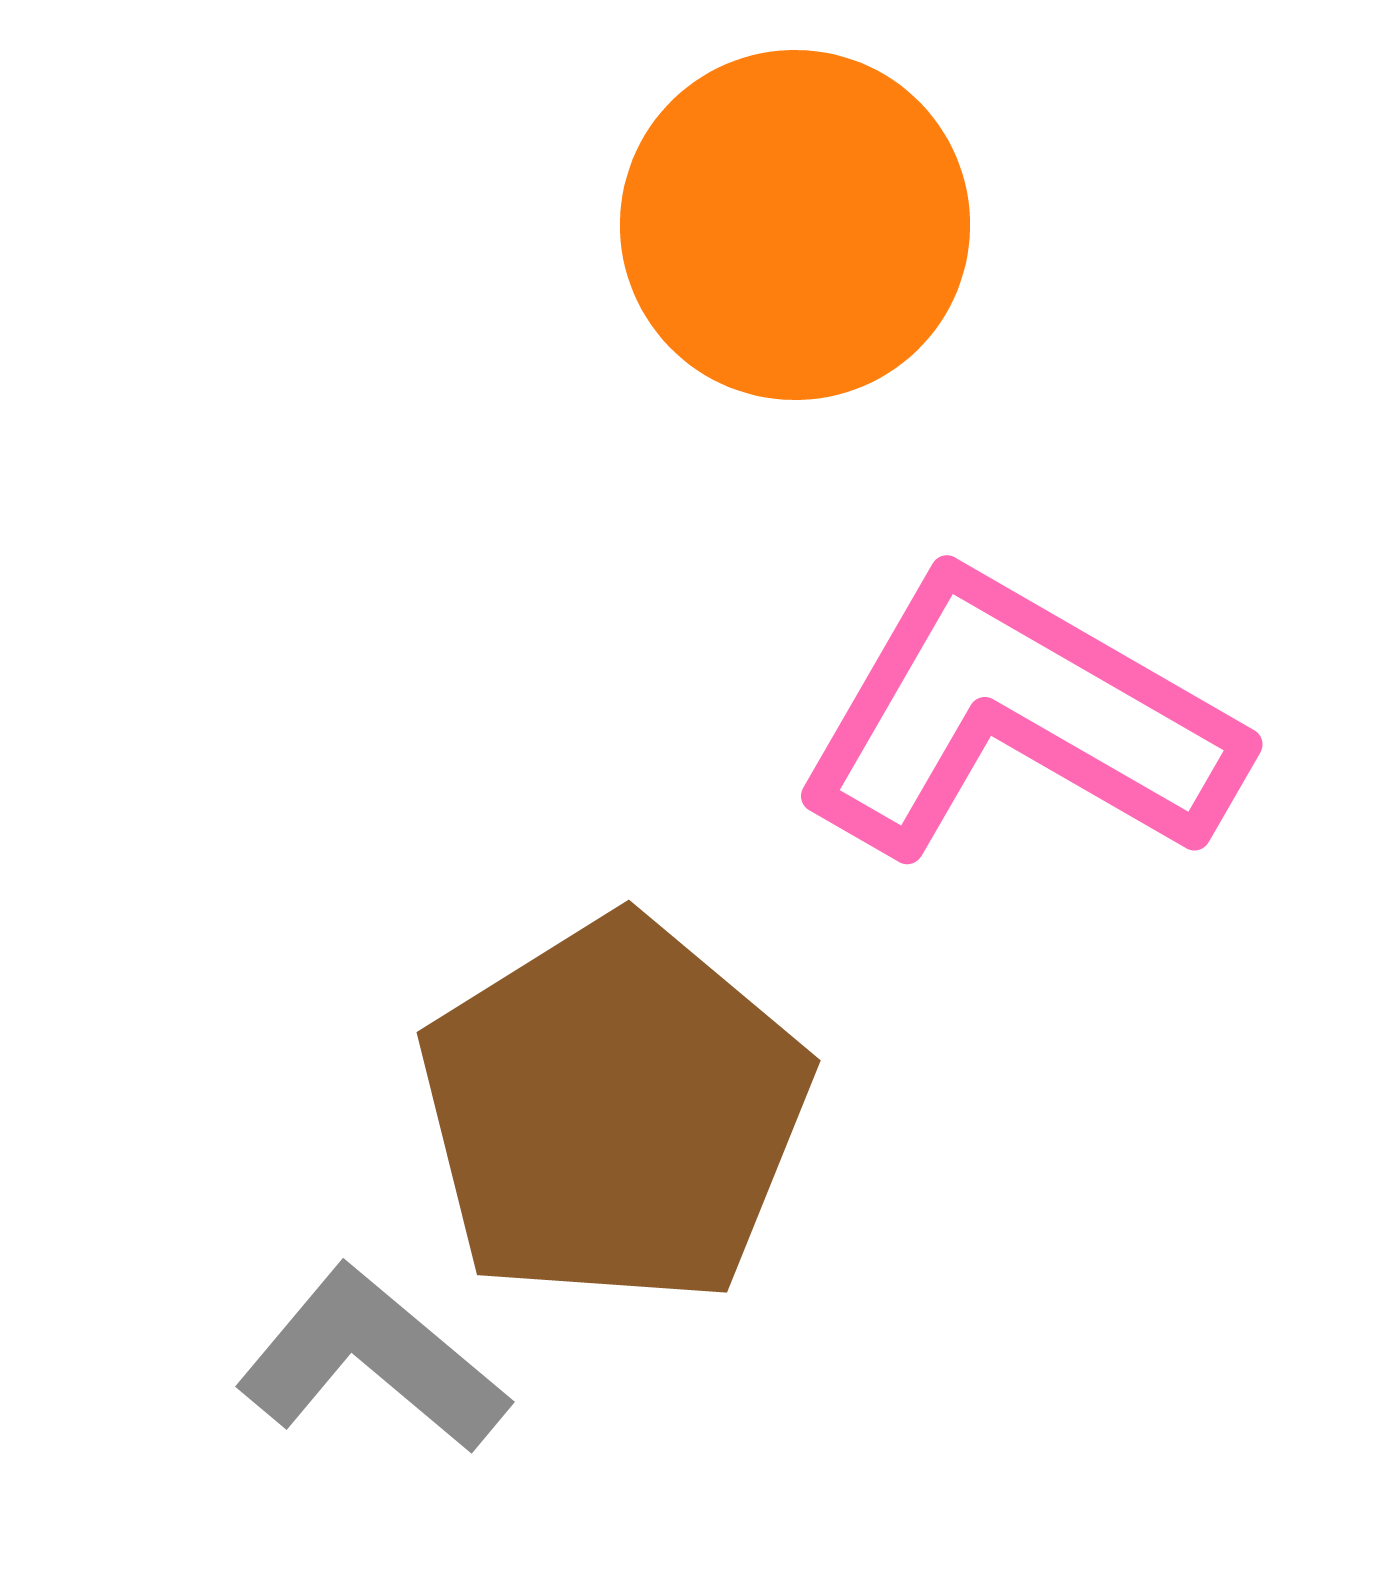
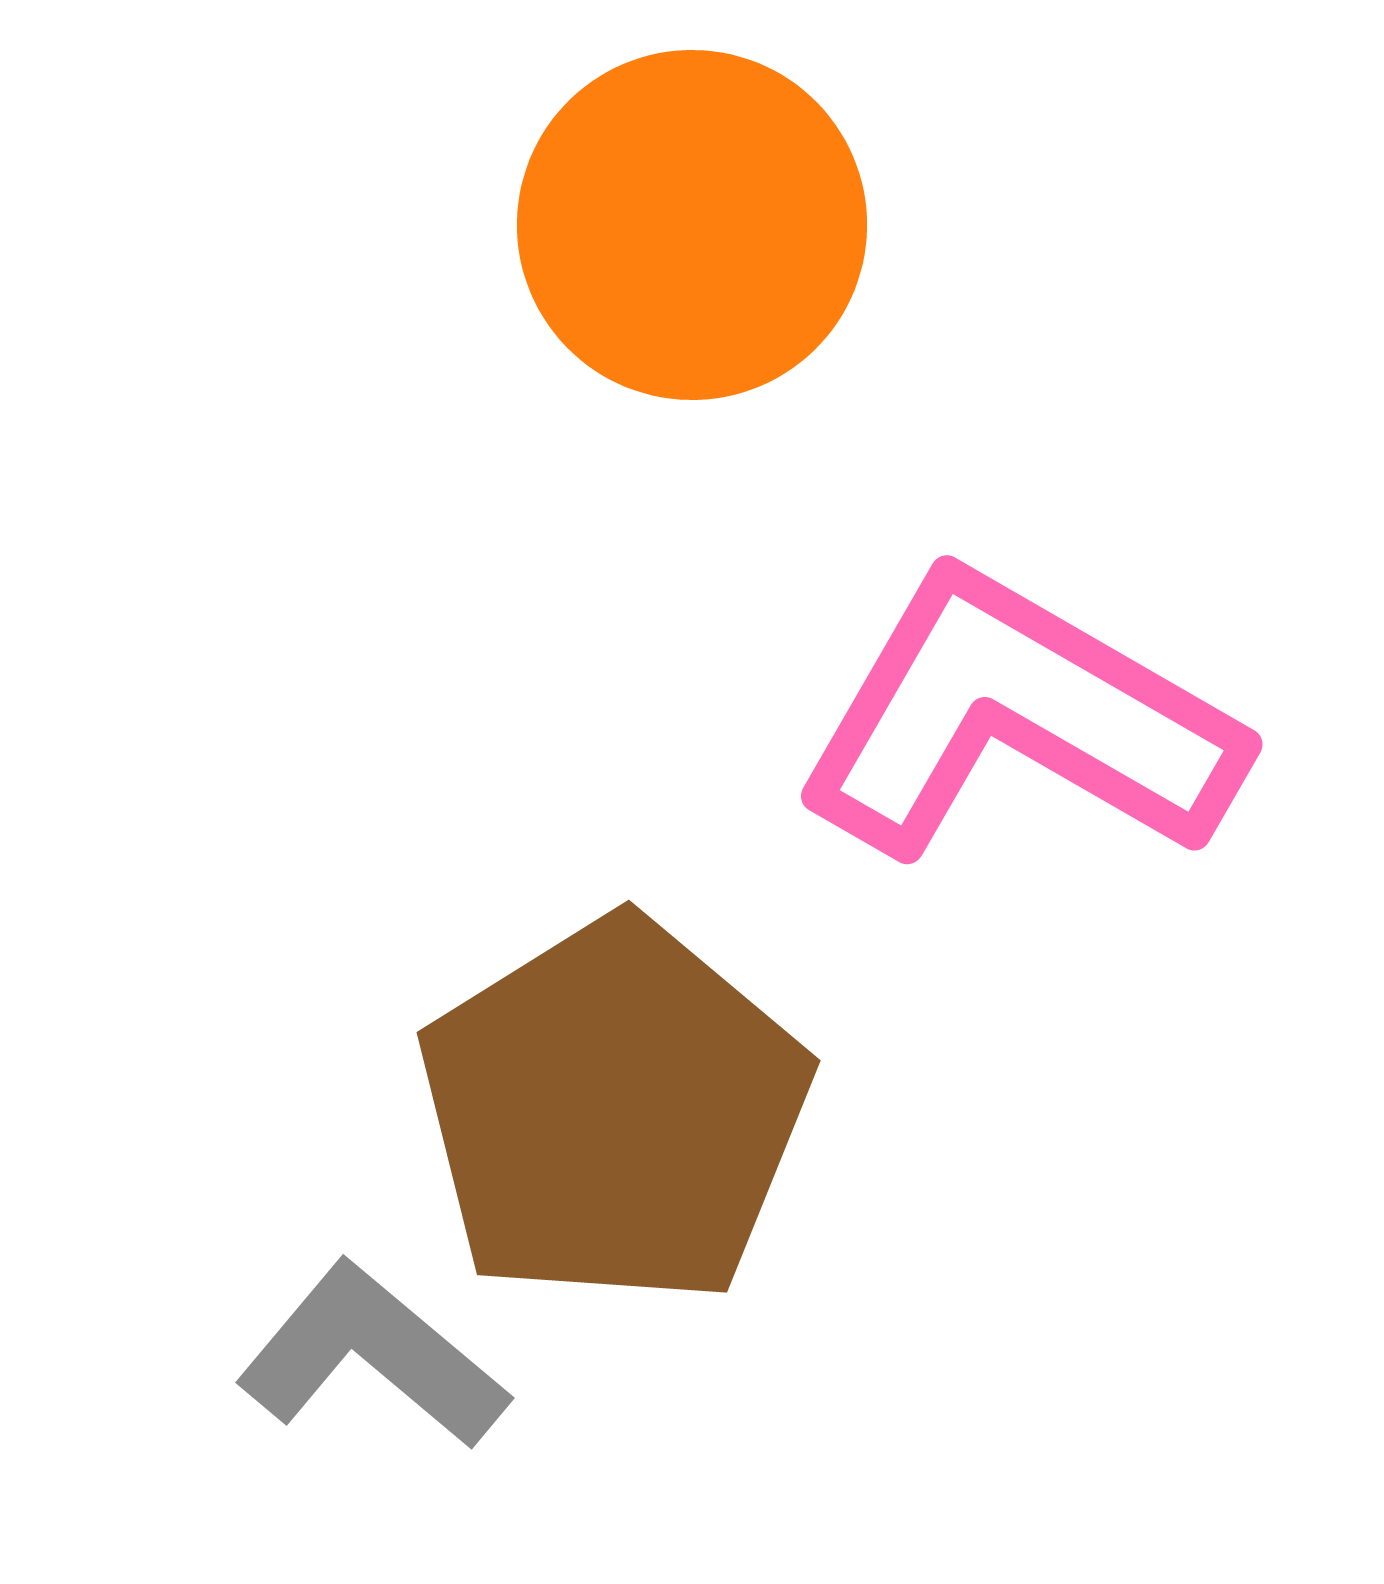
orange circle: moved 103 px left
gray L-shape: moved 4 px up
